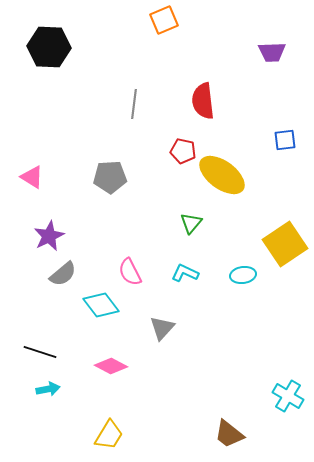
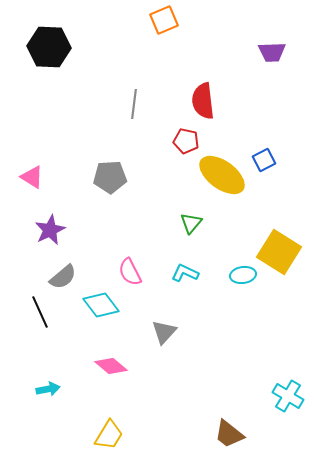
blue square: moved 21 px left, 20 px down; rotated 20 degrees counterclockwise
red pentagon: moved 3 px right, 10 px up
purple star: moved 1 px right, 6 px up
yellow square: moved 6 px left, 8 px down; rotated 24 degrees counterclockwise
gray semicircle: moved 3 px down
gray triangle: moved 2 px right, 4 px down
black line: moved 40 px up; rotated 48 degrees clockwise
pink diamond: rotated 12 degrees clockwise
